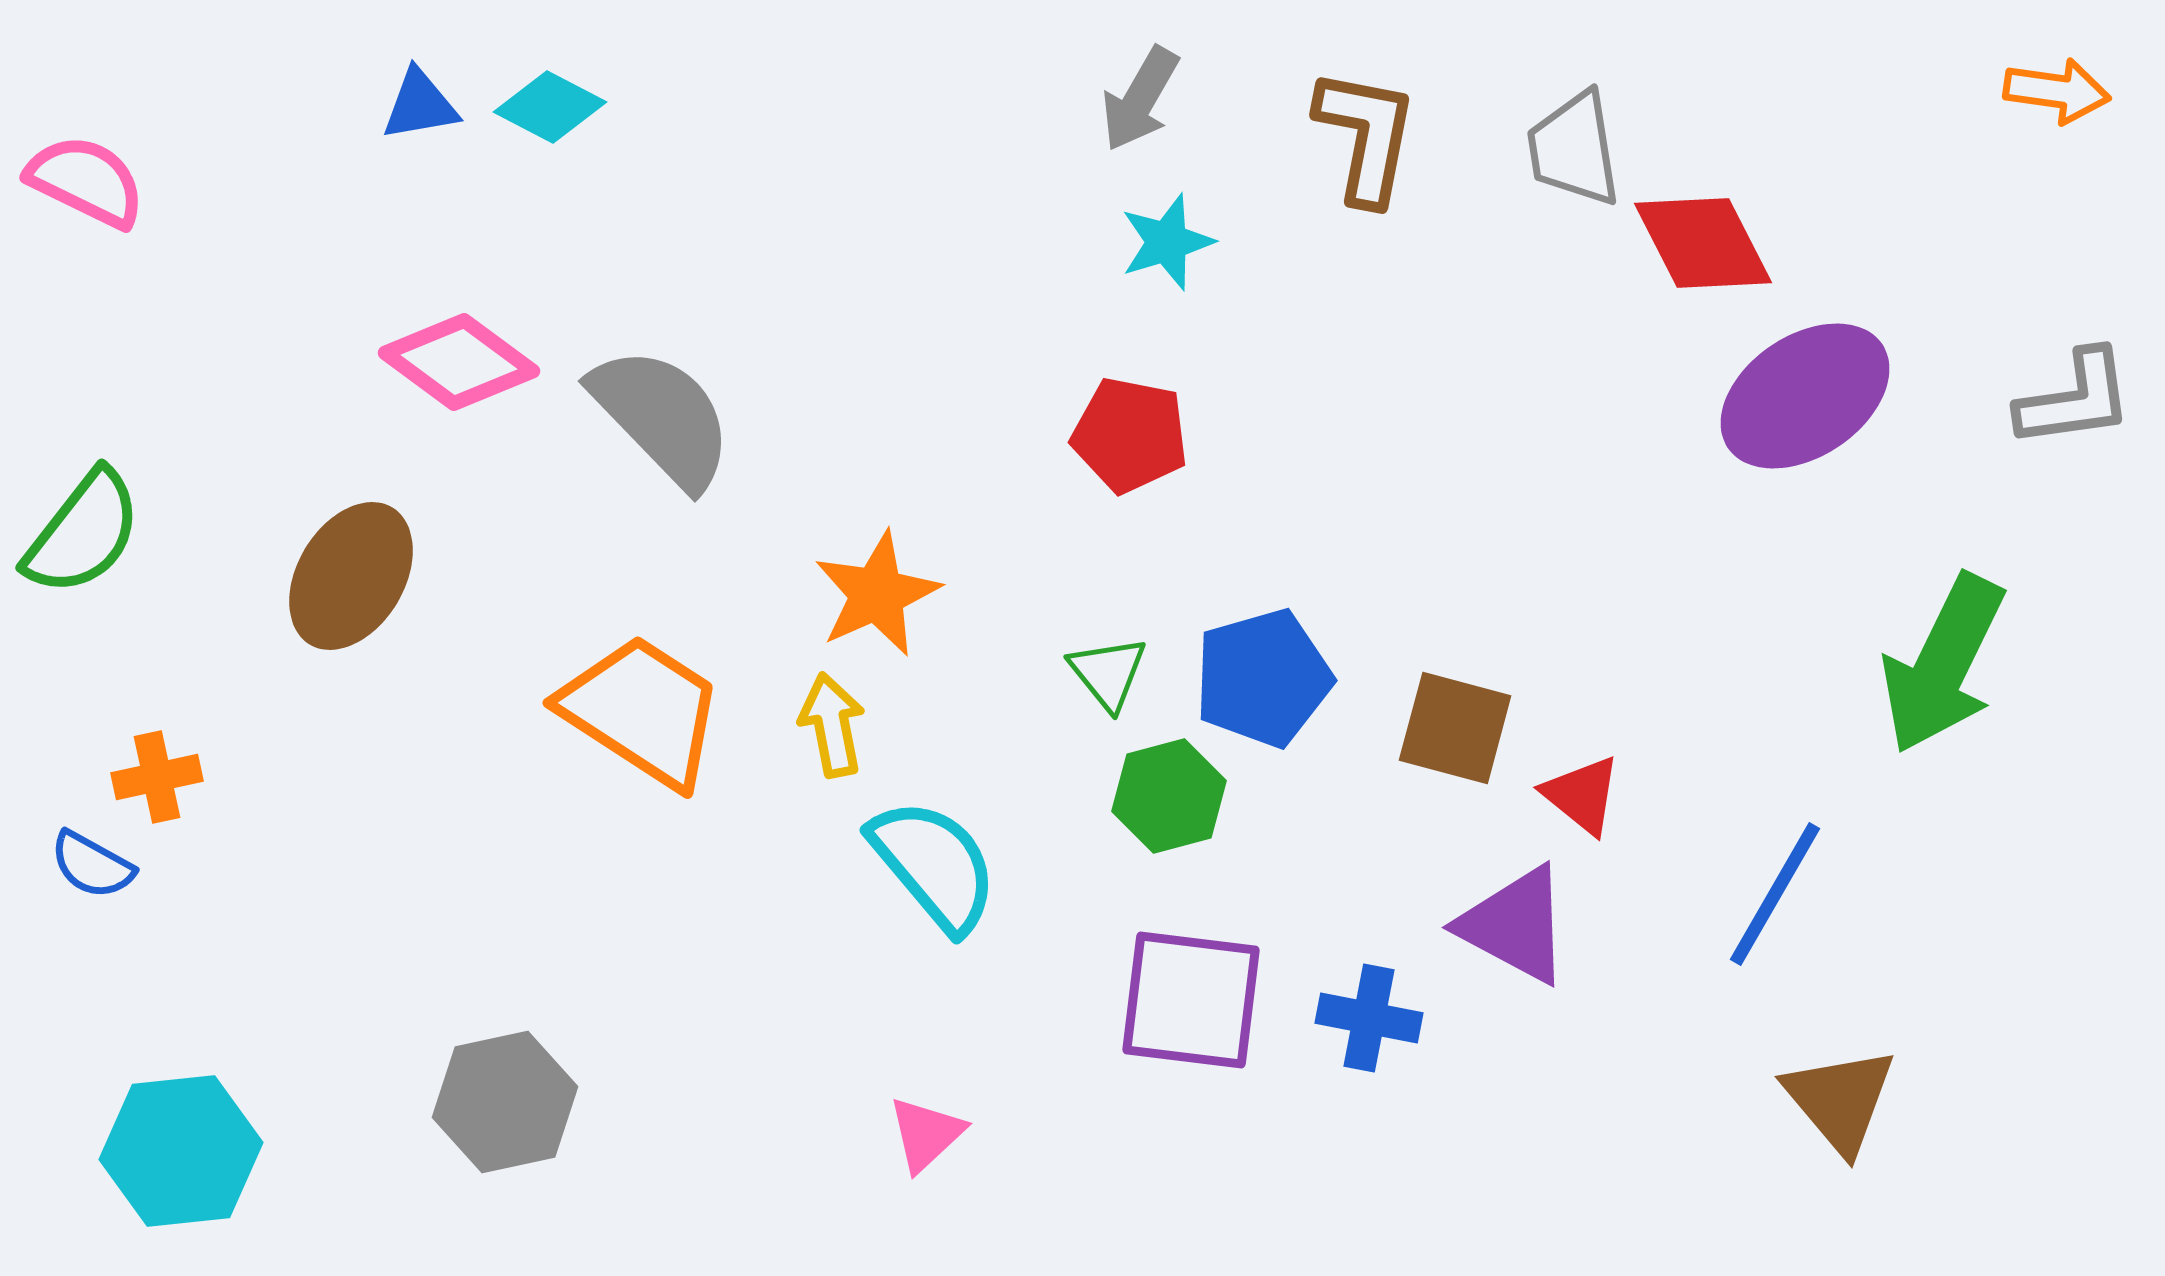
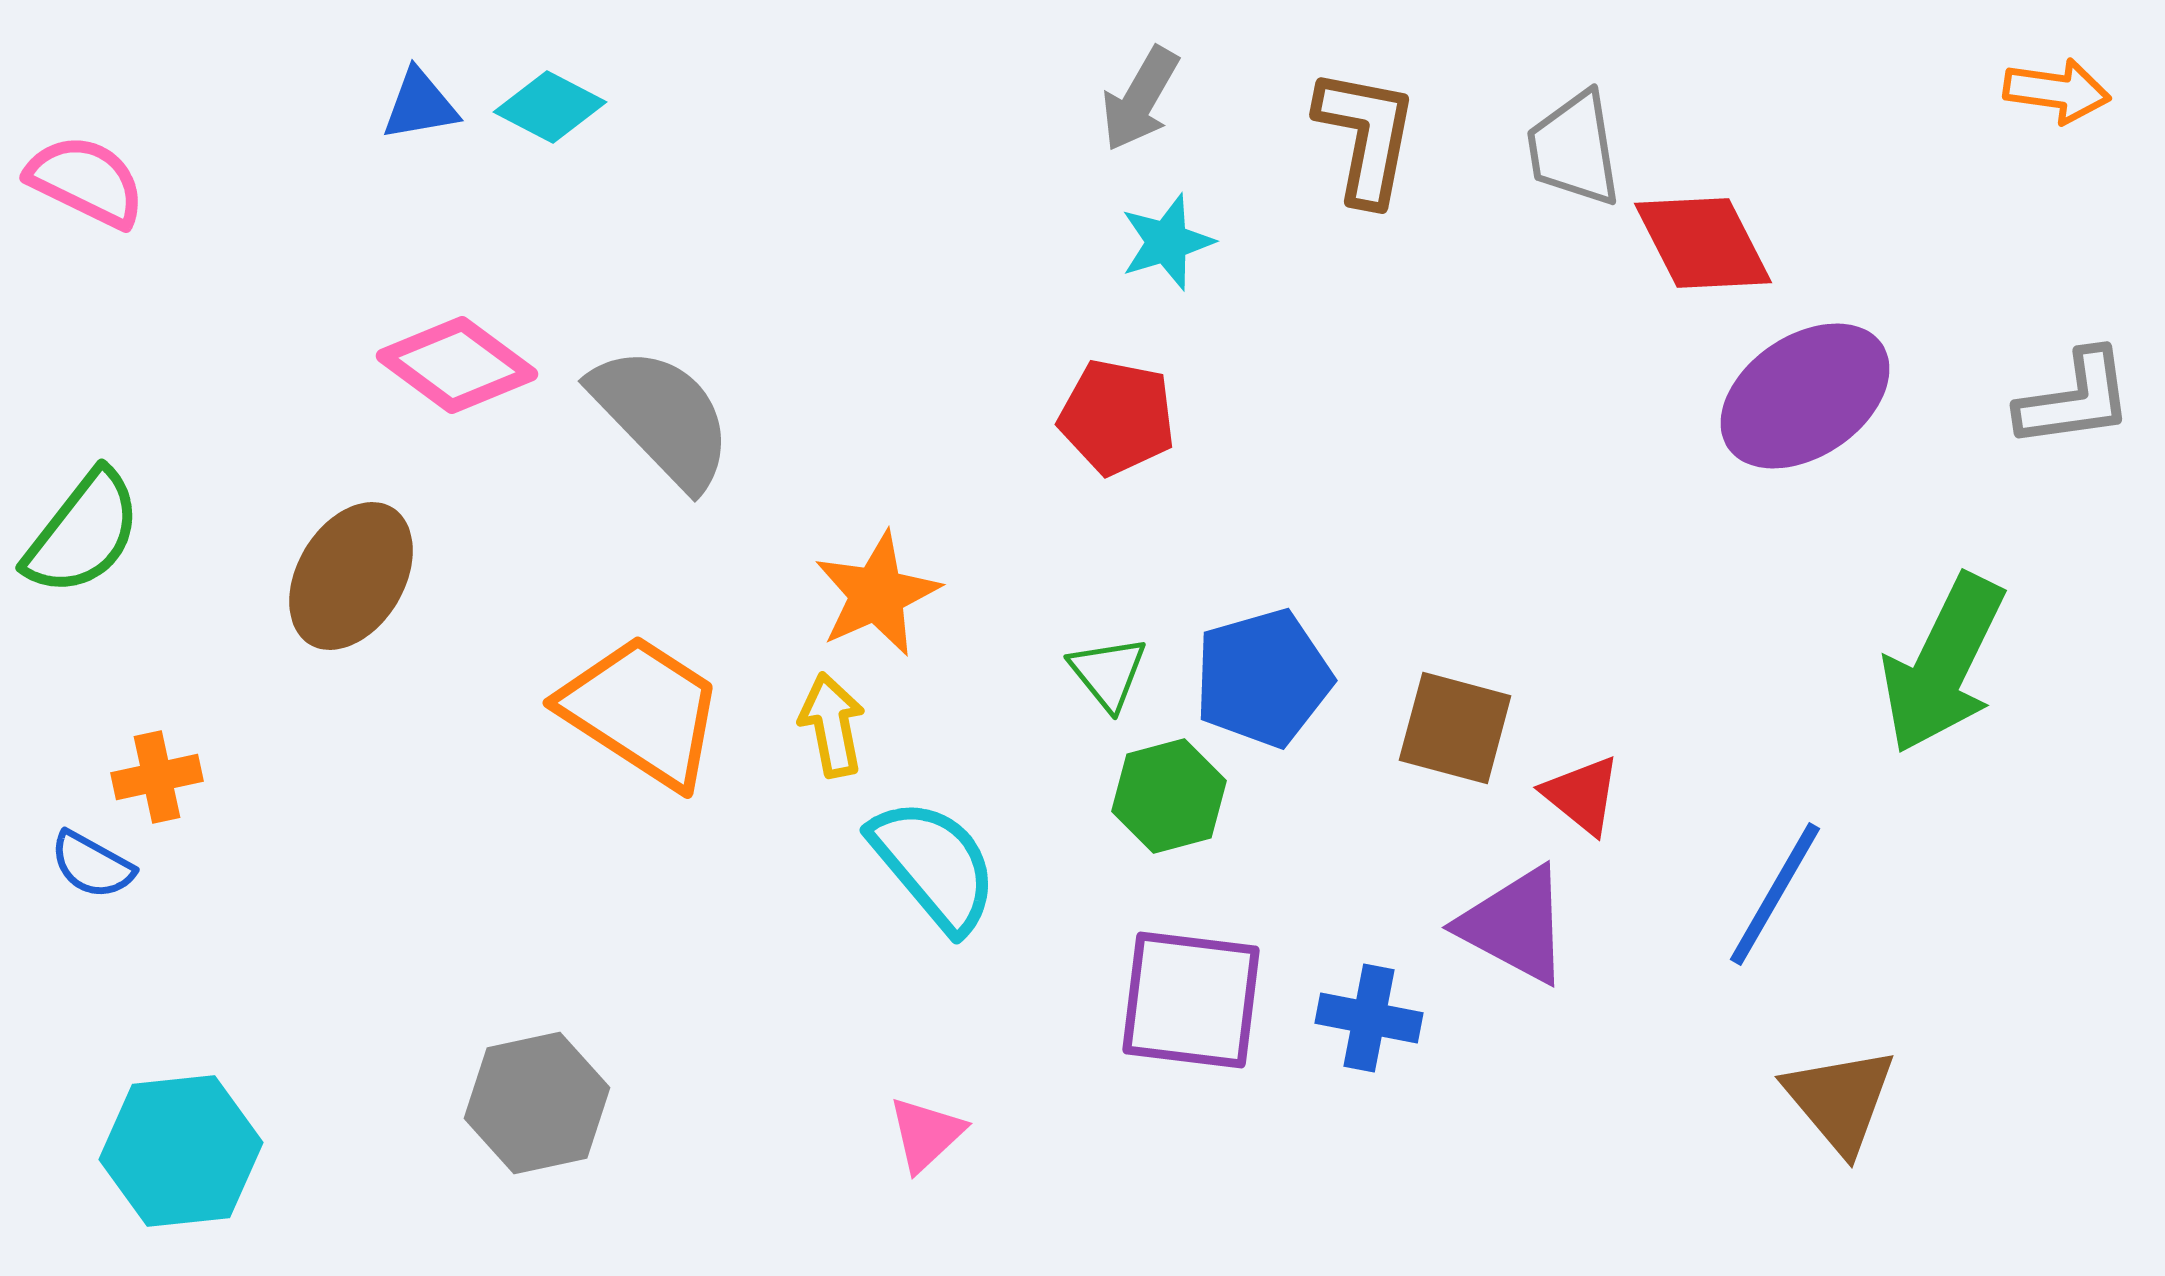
pink diamond: moved 2 px left, 3 px down
red pentagon: moved 13 px left, 18 px up
gray hexagon: moved 32 px right, 1 px down
